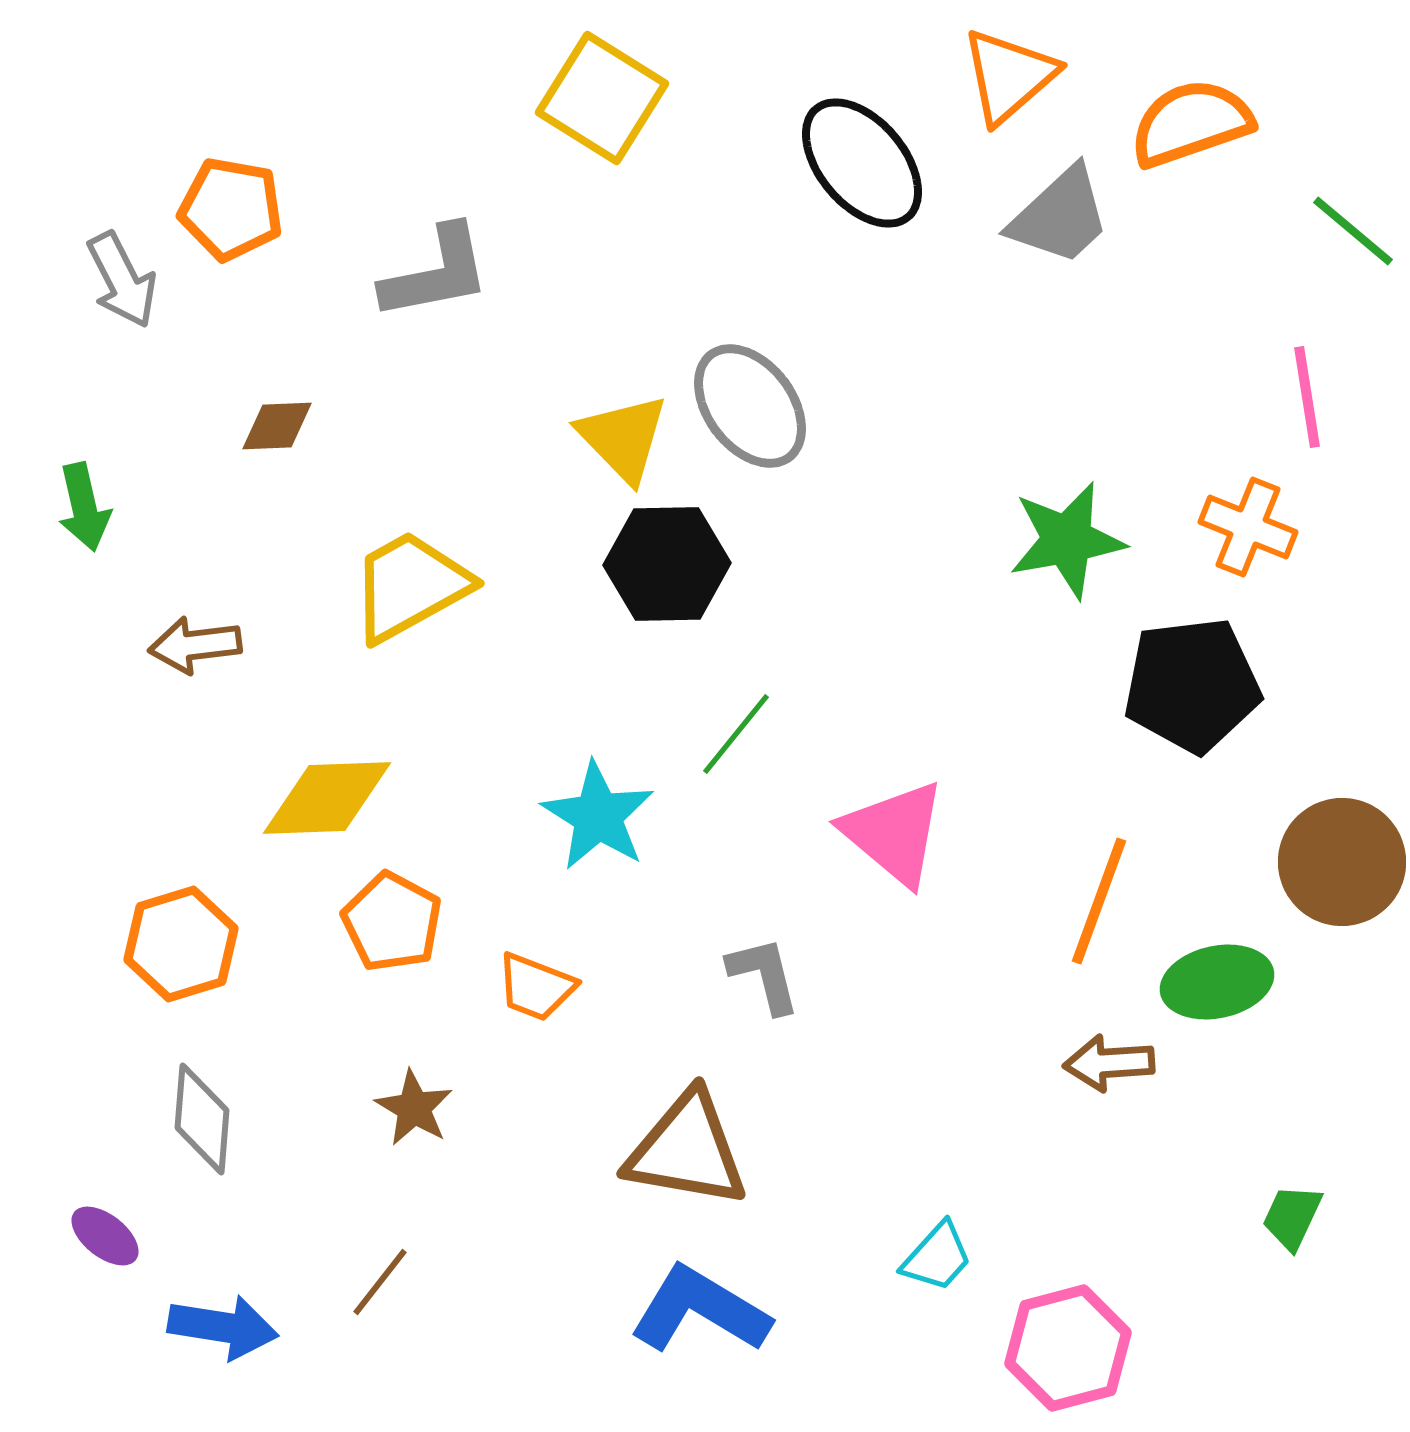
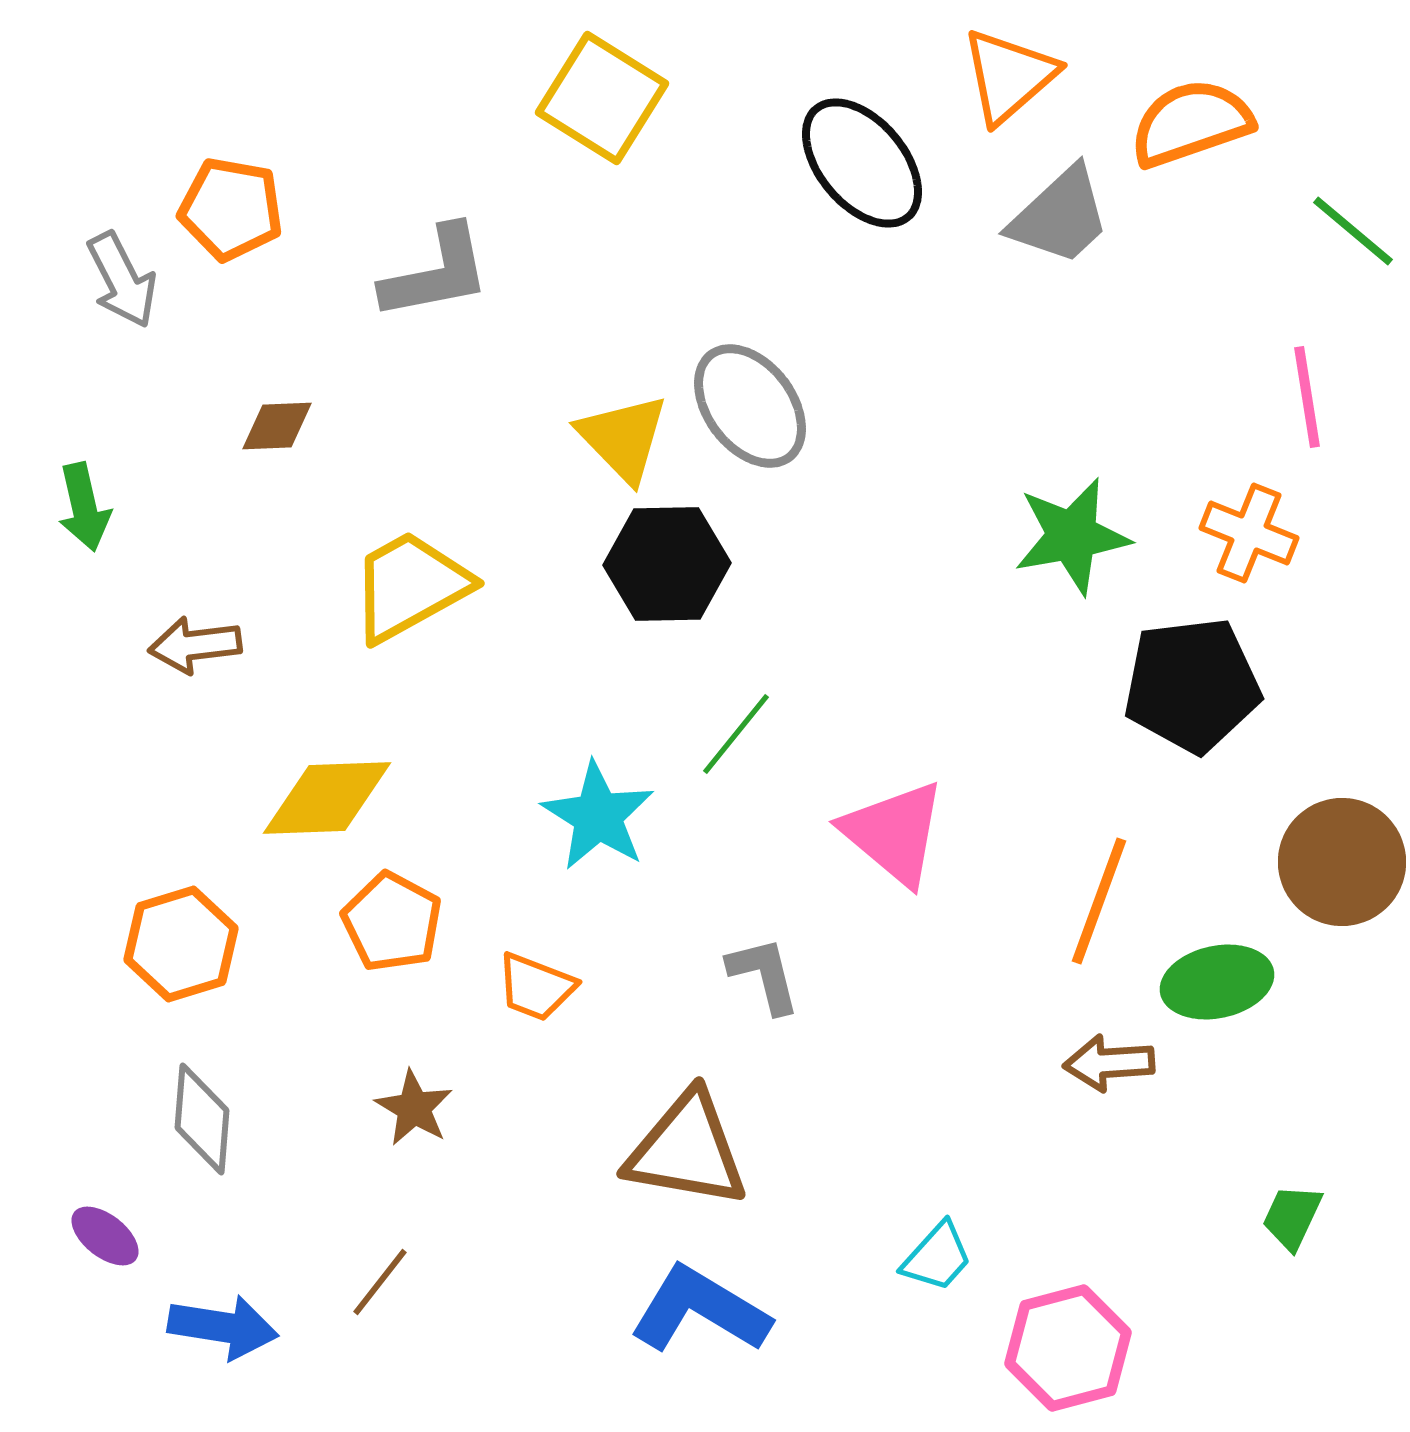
orange cross at (1248, 527): moved 1 px right, 6 px down
green star at (1067, 540): moved 5 px right, 4 px up
